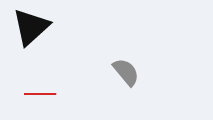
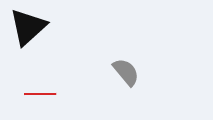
black triangle: moved 3 px left
